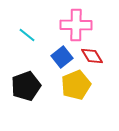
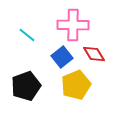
pink cross: moved 3 px left
red diamond: moved 2 px right, 2 px up
